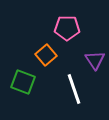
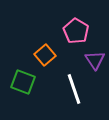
pink pentagon: moved 9 px right, 3 px down; rotated 30 degrees clockwise
orange square: moved 1 px left
